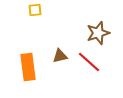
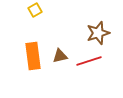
yellow square: rotated 24 degrees counterclockwise
red line: moved 1 px up; rotated 60 degrees counterclockwise
orange rectangle: moved 5 px right, 11 px up
